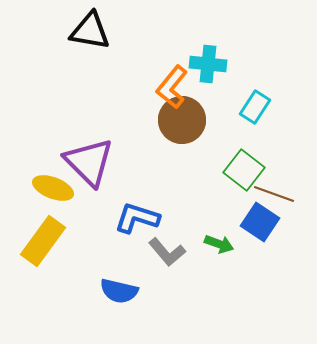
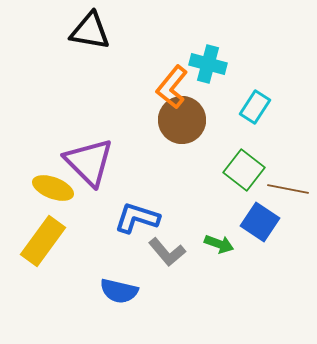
cyan cross: rotated 9 degrees clockwise
brown line: moved 14 px right, 5 px up; rotated 9 degrees counterclockwise
